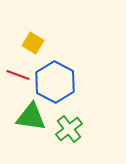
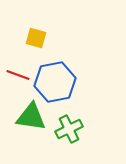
yellow square: moved 3 px right, 5 px up; rotated 15 degrees counterclockwise
blue hexagon: rotated 21 degrees clockwise
green cross: rotated 12 degrees clockwise
